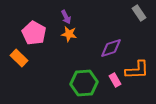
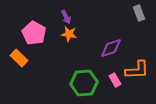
gray rectangle: rotated 14 degrees clockwise
